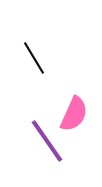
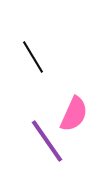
black line: moved 1 px left, 1 px up
